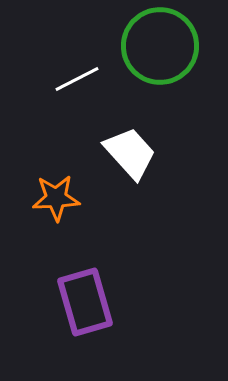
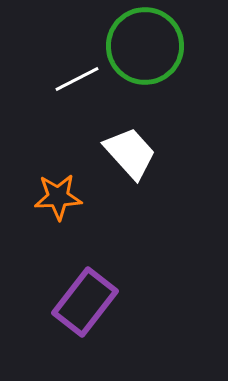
green circle: moved 15 px left
orange star: moved 2 px right, 1 px up
purple rectangle: rotated 54 degrees clockwise
